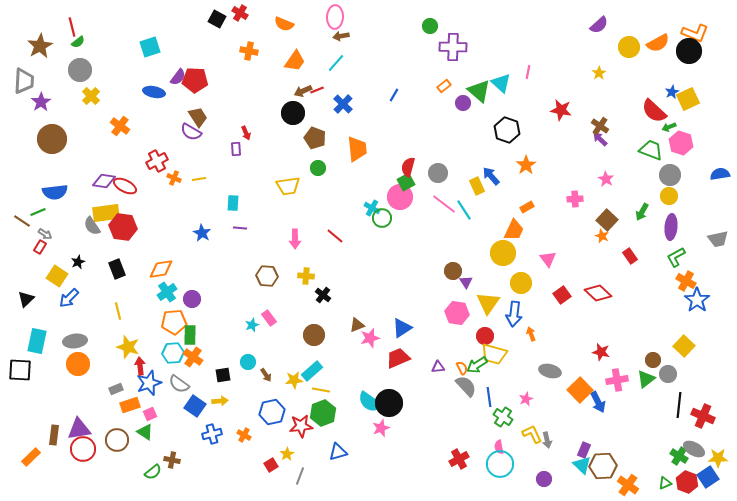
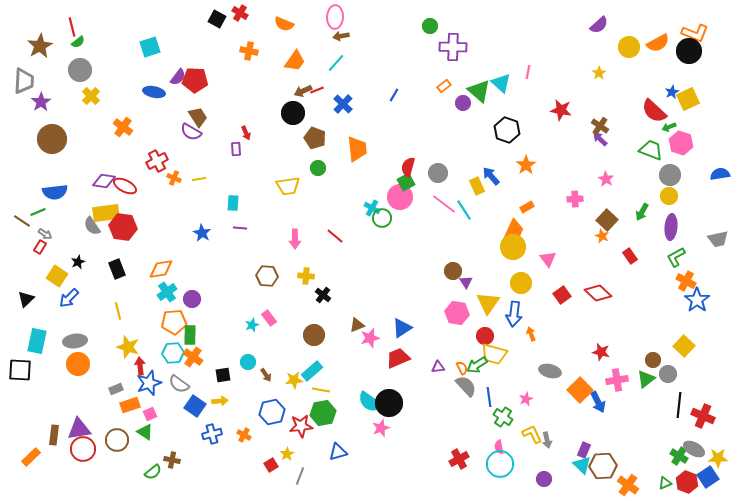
orange cross at (120, 126): moved 3 px right, 1 px down
yellow circle at (503, 253): moved 10 px right, 6 px up
green hexagon at (323, 413): rotated 10 degrees clockwise
